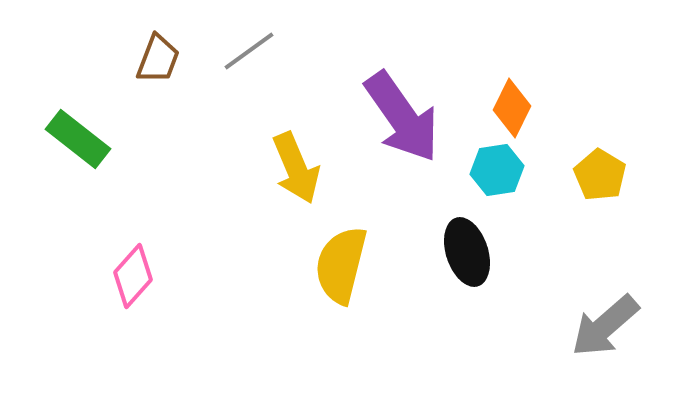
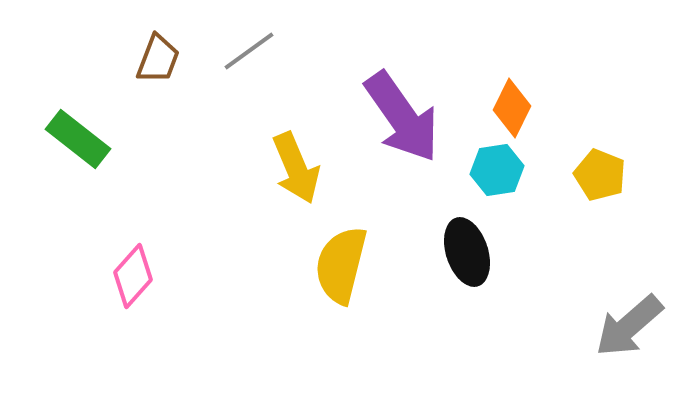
yellow pentagon: rotated 9 degrees counterclockwise
gray arrow: moved 24 px right
